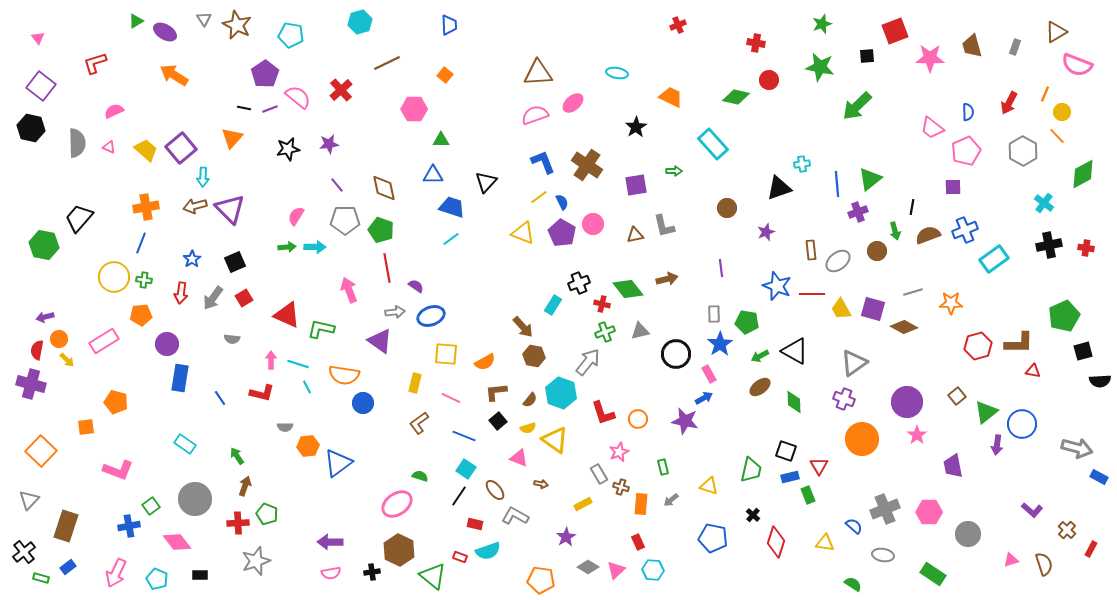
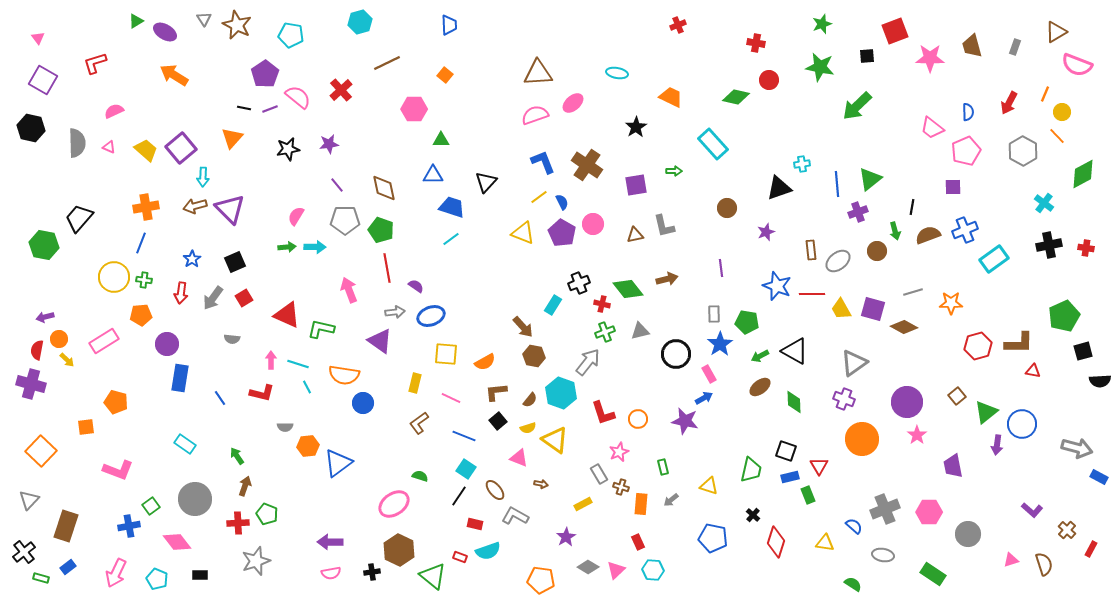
purple square at (41, 86): moved 2 px right, 6 px up; rotated 8 degrees counterclockwise
pink ellipse at (397, 504): moved 3 px left
